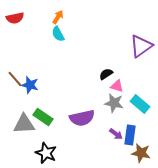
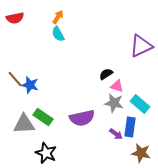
purple triangle: rotated 10 degrees clockwise
blue rectangle: moved 8 px up
